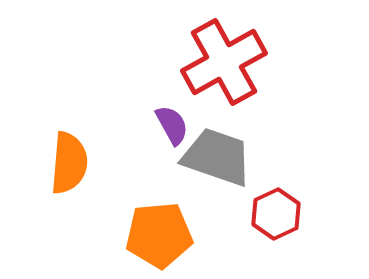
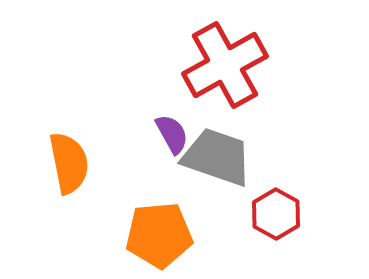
red cross: moved 1 px right, 3 px down
purple semicircle: moved 9 px down
orange semicircle: rotated 16 degrees counterclockwise
red hexagon: rotated 6 degrees counterclockwise
